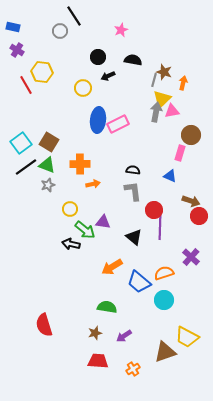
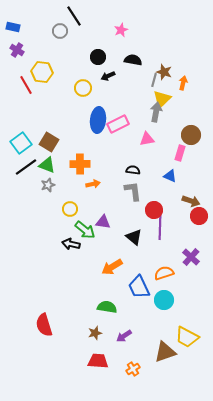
pink triangle at (172, 111): moved 25 px left, 28 px down
blue trapezoid at (139, 282): moved 5 px down; rotated 25 degrees clockwise
